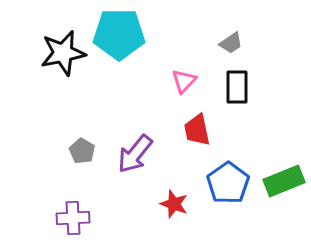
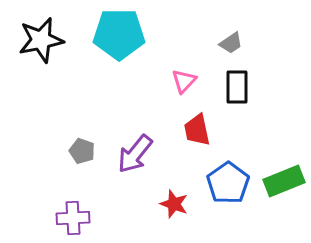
black star: moved 22 px left, 13 px up
gray pentagon: rotated 10 degrees counterclockwise
